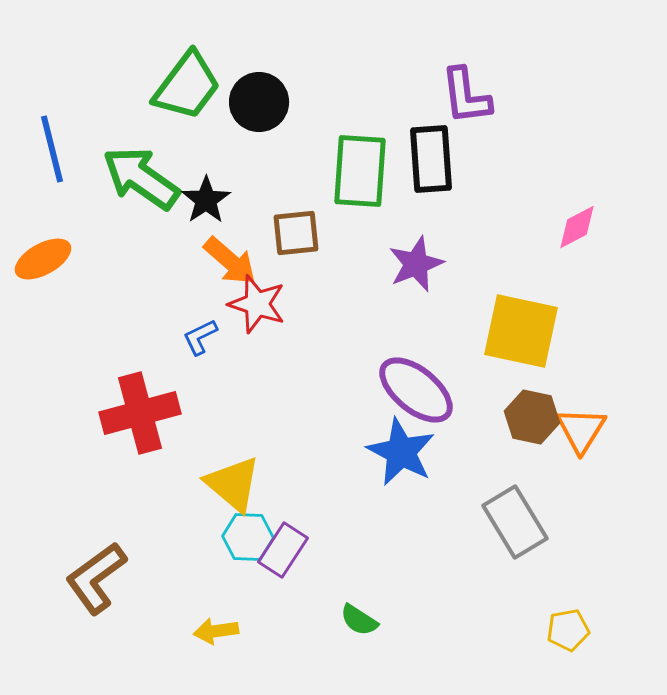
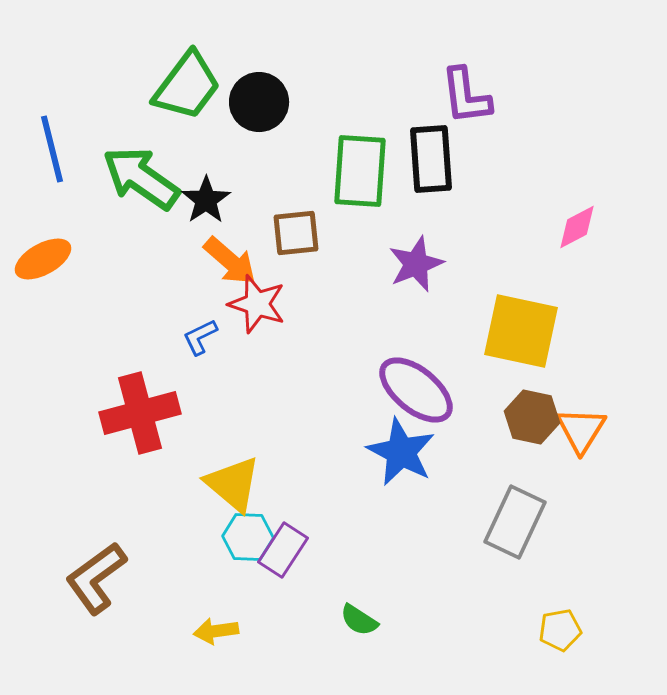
gray rectangle: rotated 56 degrees clockwise
yellow pentagon: moved 8 px left
